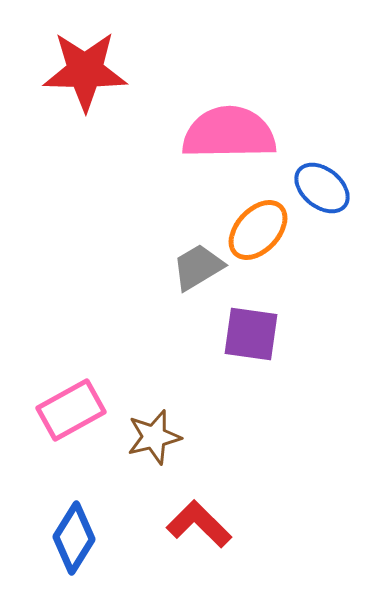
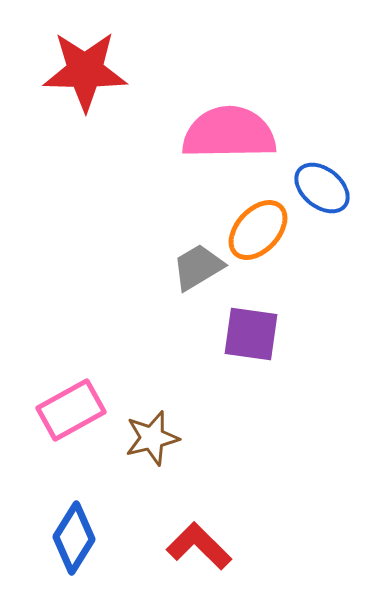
brown star: moved 2 px left, 1 px down
red L-shape: moved 22 px down
